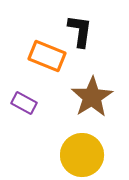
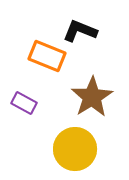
black L-shape: rotated 76 degrees counterclockwise
yellow circle: moved 7 px left, 6 px up
